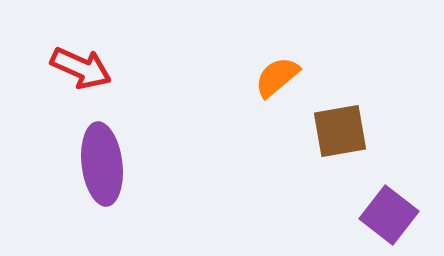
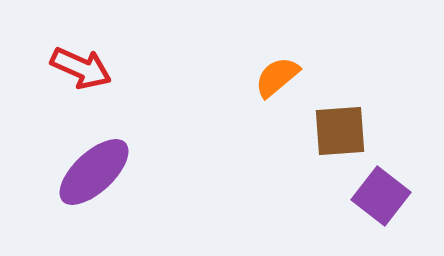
brown square: rotated 6 degrees clockwise
purple ellipse: moved 8 px left, 8 px down; rotated 54 degrees clockwise
purple square: moved 8 px left, 19 px up
